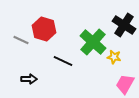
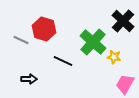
black cross: moved 1 px left, 4 px up; rotated 10 degrees clockwise
